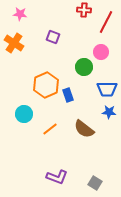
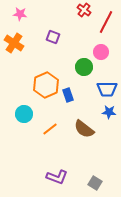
red cross: rotated 32 degrees clockwise
